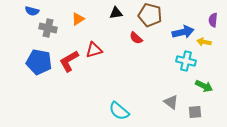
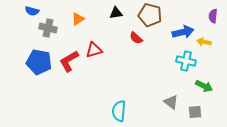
purple semicircle: moved 4 px up
cyan semicircle: rotated 55 degrees clockwise
